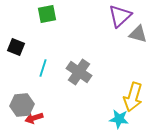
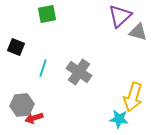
gray triangle: moved 2 px up
